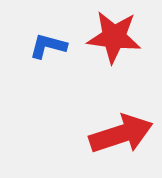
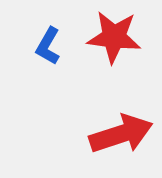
blue L-shape: rotated 75 degrees counterclockwise
